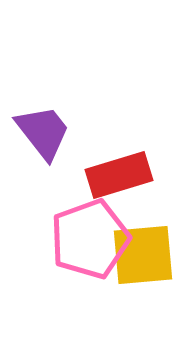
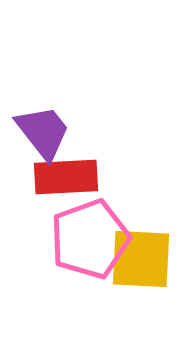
red rectangle: moved 53 px left, 2 px down; rotated 14 degrees clockwise
yellow square: moved 2 px left, 4 px down; rotated 8 degrees clockwise
